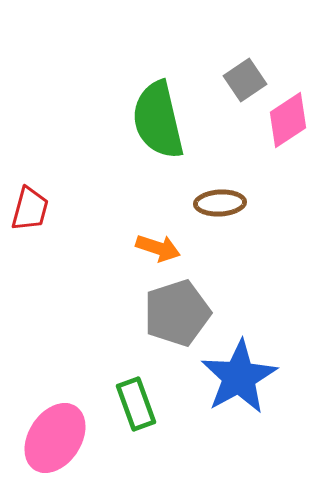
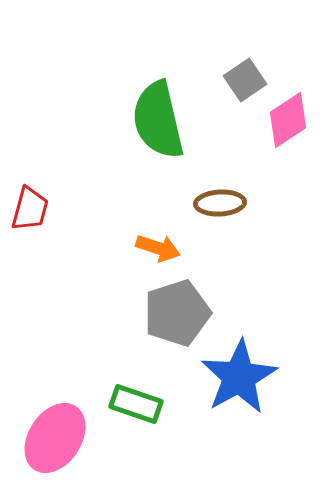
green rectangle: rotated 51 degrees counterclockwise
